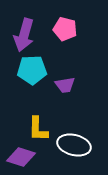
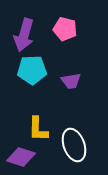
purple trapezoid: moved 6 px right, 4 px up
white ellipse: rotated 56 degrees clockwise
